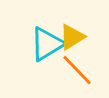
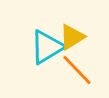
cyan triangle: moved 3 px down
